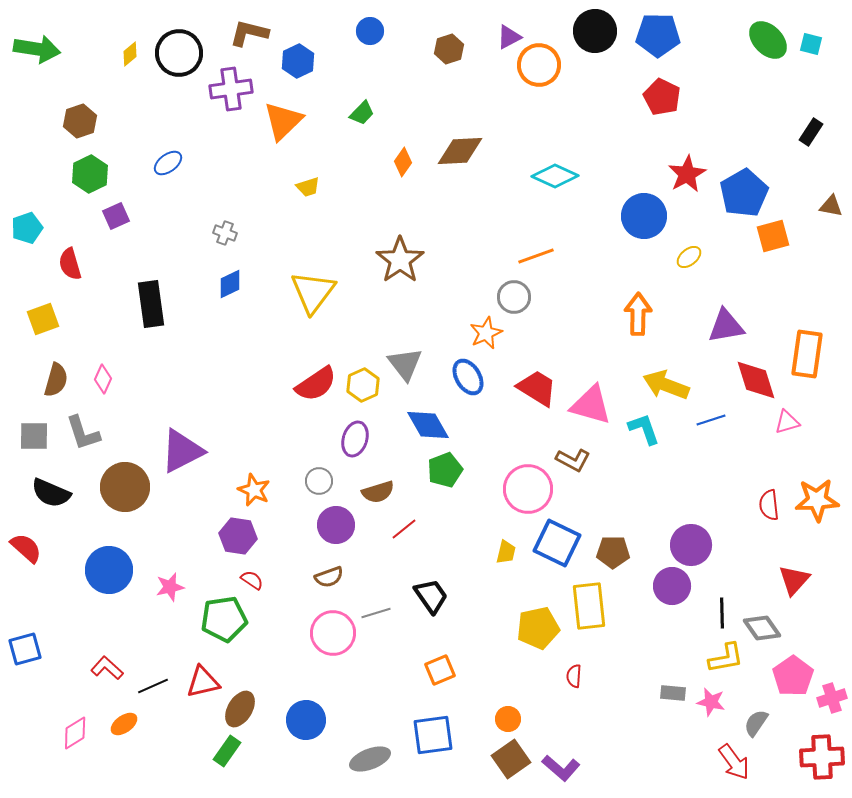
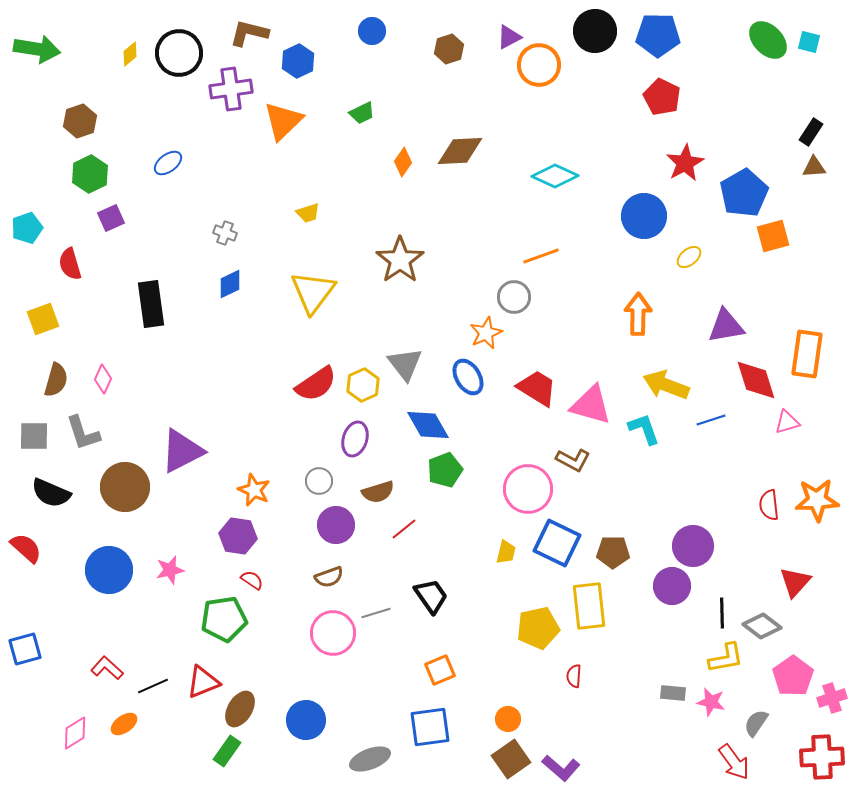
blue circle at (370, 31): moved 2 px right
cyan square at (811, 44): moved 2 px left, 2 px up
green trapezoid at (362, 113): rotated 20 degrees clockwise
red star at (687, 174): moved 2 px left, 11 px up
yellow trapezoid at (308, 187): moved 26 px down
brown triangle at (831, 206): moved 17 px left, 39 px up; rotated 15 degrees counterclockwise
purple square at (116, 216): moved 5 px left, 2 px down
orange line at (536, 256): moved 5 px right
purple circle at (691, 545): moved 2 px right, 1 px down
red triangle at (794, 580): moved 1 px right, 2 px down
pink star at (170, 587): moved 17 px up
gray diamond at (762, 628): moved 2 px up; rotated 18 degrees counterclockwise
red triangle at (203, 682): rotated 9 degrees counterclockwise
blue square at (433, 735): moved 3 px left, 8 px up
